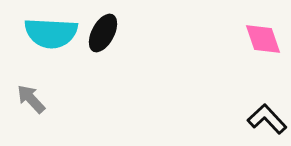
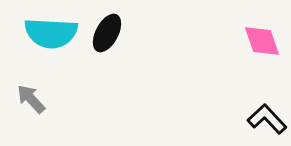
black ellipse: moved 4 px right
pink diamond: moved 1 px left, 2 px down
